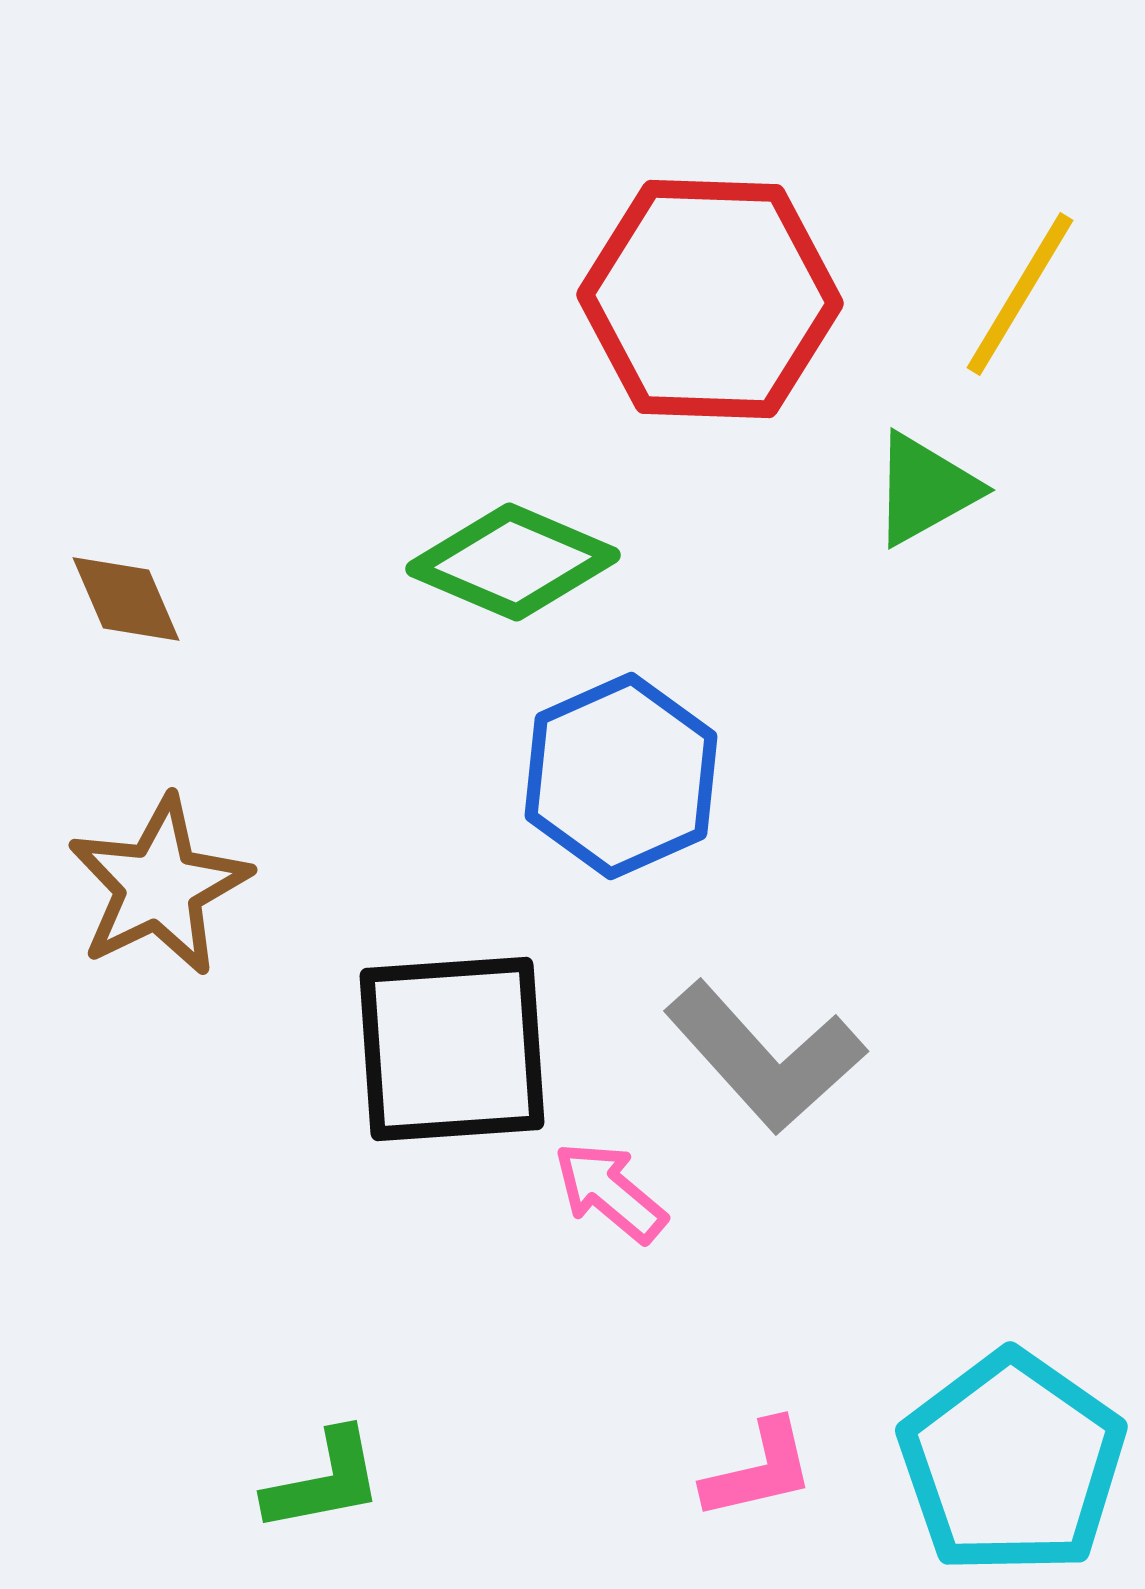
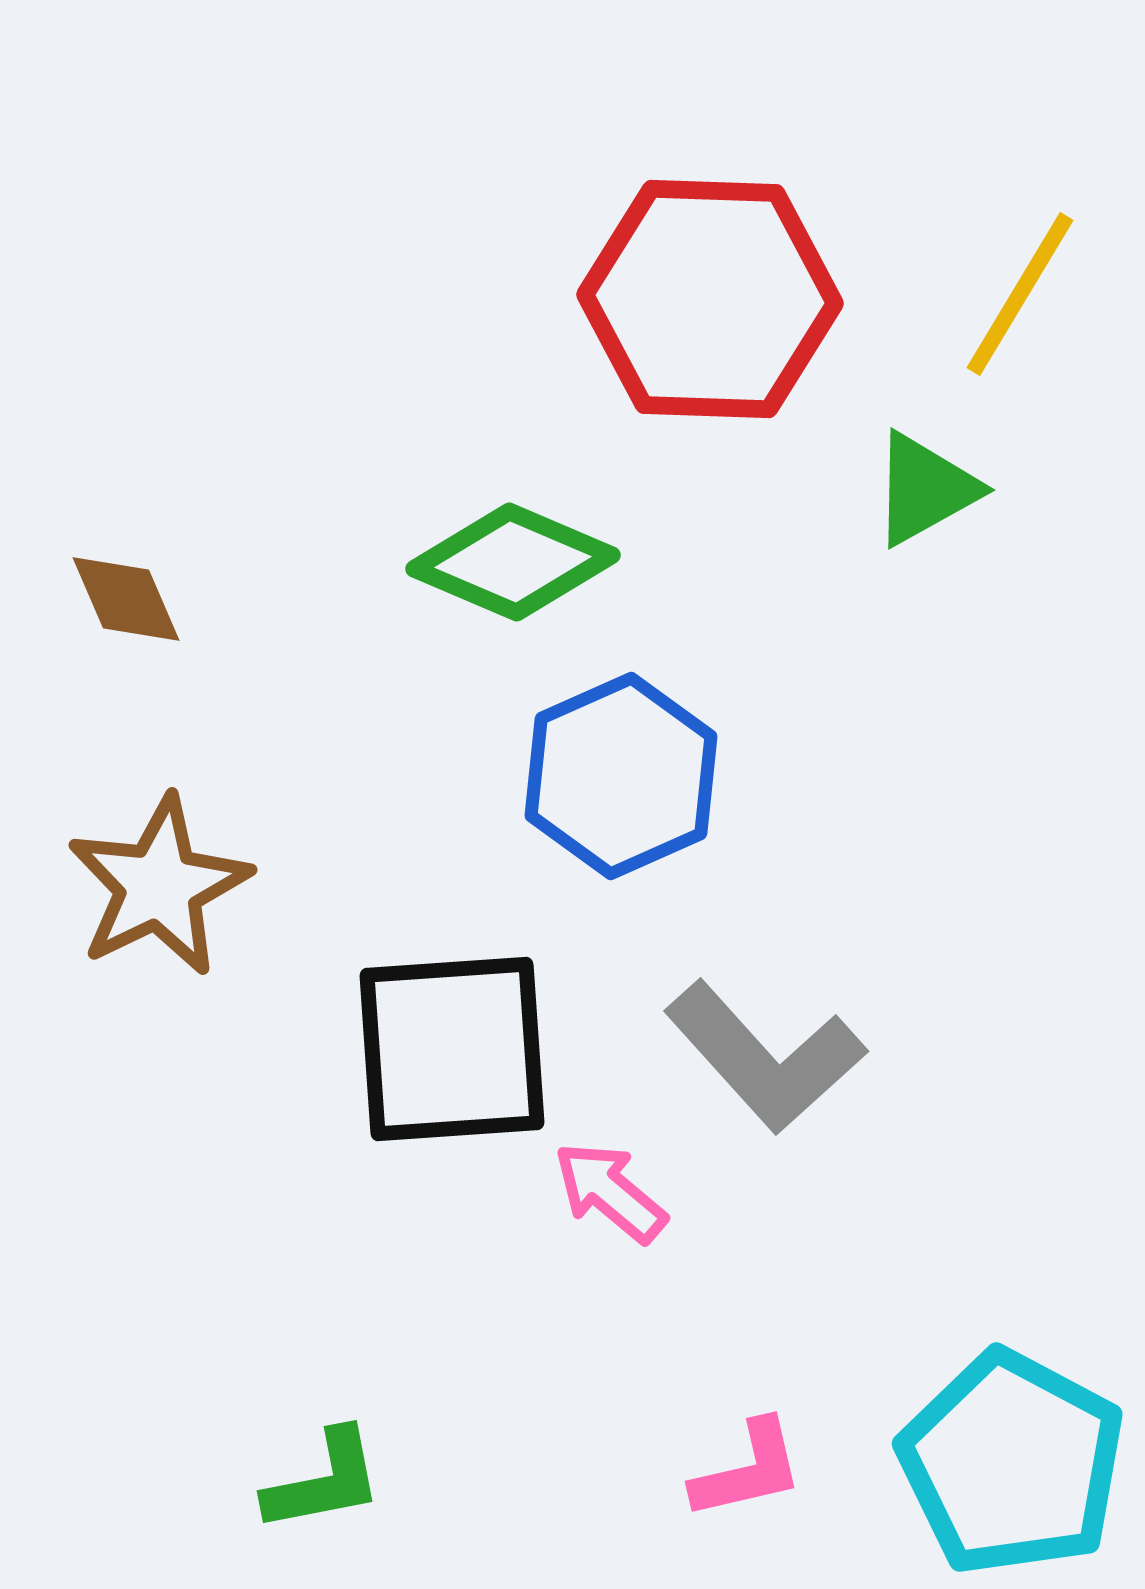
cyan pentagon: rotated 7 degrees counterclockwise
pink L-shape: moved 11 px left
